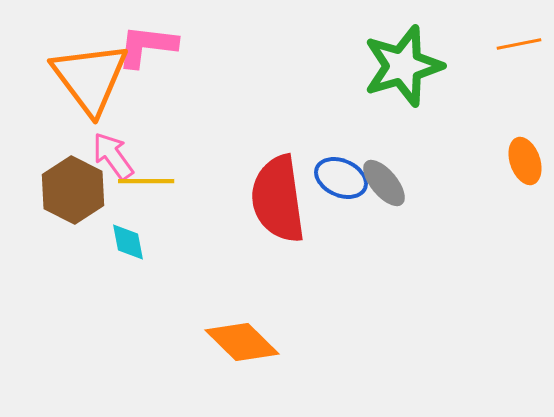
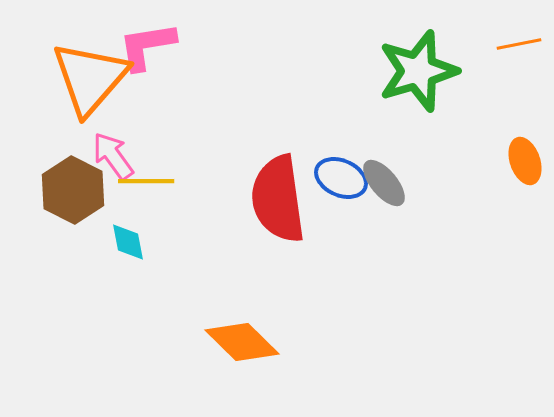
pink L-shape: rotated 16 degrees counterclockwise
green star: moved 15 px right, 5 px down
orange triangle: rotated 18 degrees clockwise
